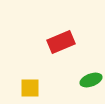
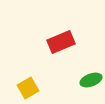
yellow square: moved 2 px left; rotated 30 degrees counterclockwise
